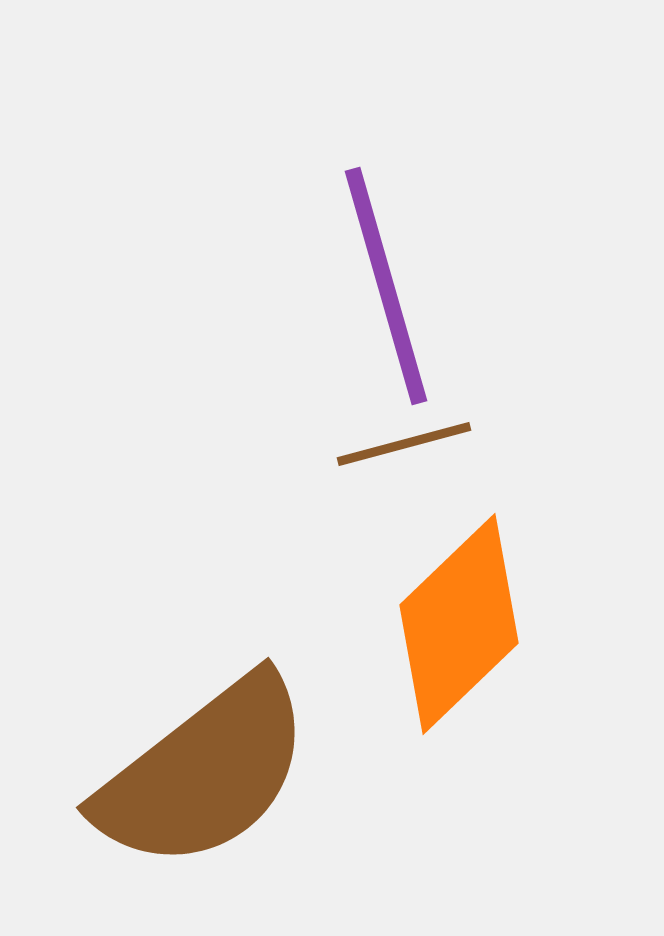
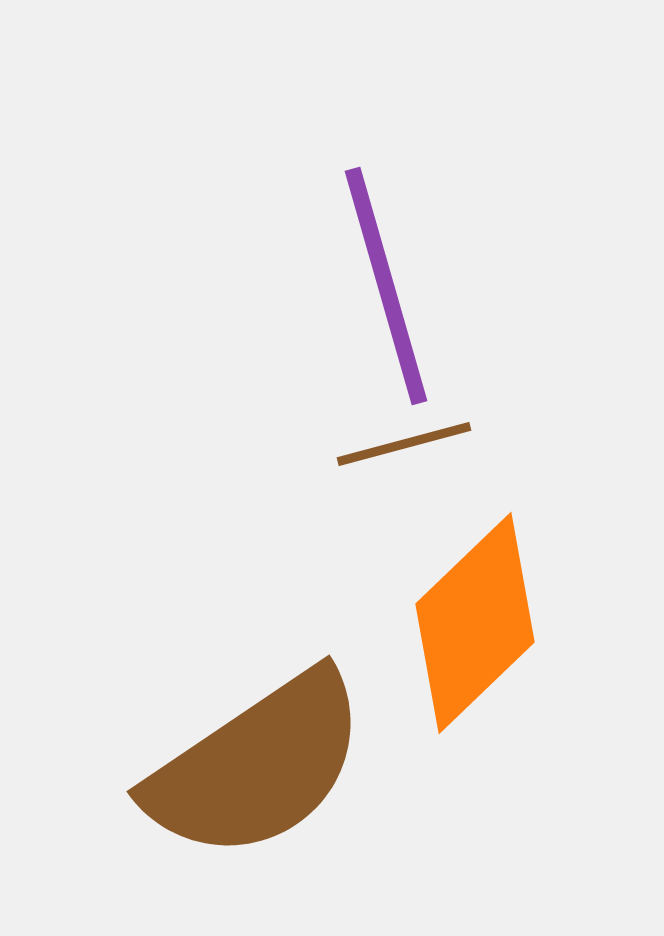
orange diamond: moved 16 px right, 1 px up
brown semicircle: moved 53 px right, 7 px up; rotated 4 degrees clockwise
